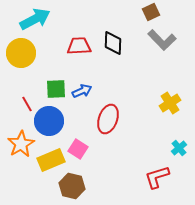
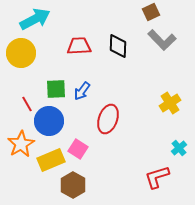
black diamond: moved 5 px right, 3 px down
blue arrow: rotated 150 degrees clockwise
brown hexagon: moved 1 px right, 1 px up; rotated 15 degrees clockwise
